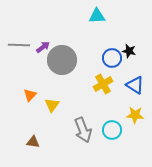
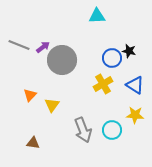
gray line: rotated 20 degrees clockwise
brown triangle: moved 1 px down
